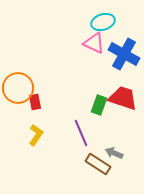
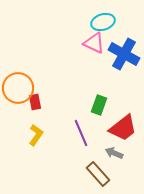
red trapezoid: moved 30 px down; rotated 124 degrees clockwise
brown rectangle: moved 10 px down; rotated 15 degrees clockwise
